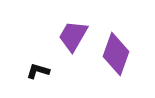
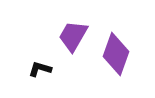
black L-shape: moved 2 px right, 2 px up
